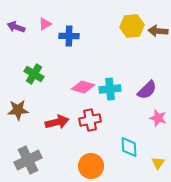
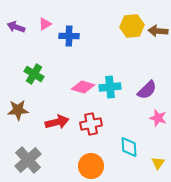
cyan cross: moved 2 px up
red cross: moved 1 px right, 4 px down
gray cross: rotated 16 degrees counterclockwise
